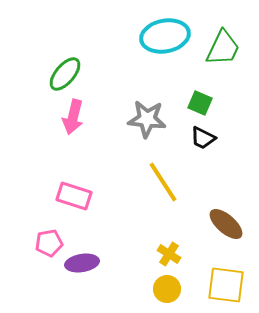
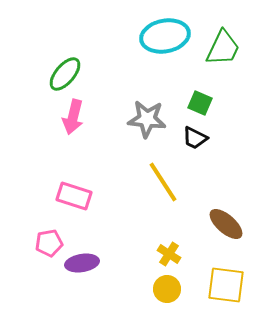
black trapezoid: moved 8 px left
